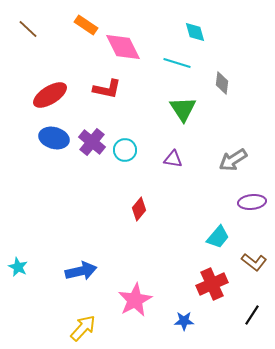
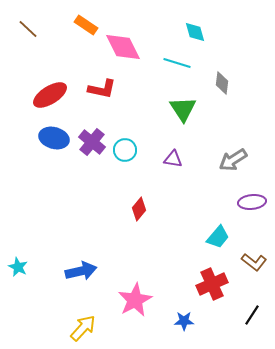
red L-shape: moved 5 px left
